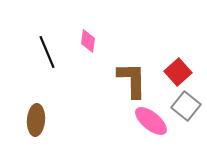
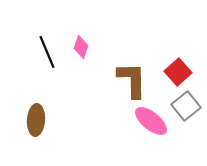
pink diamond: moved 7 px left, 6 px down; rotated 10 degrees clockwise
gray square: rotated 12 degrees clockwise
